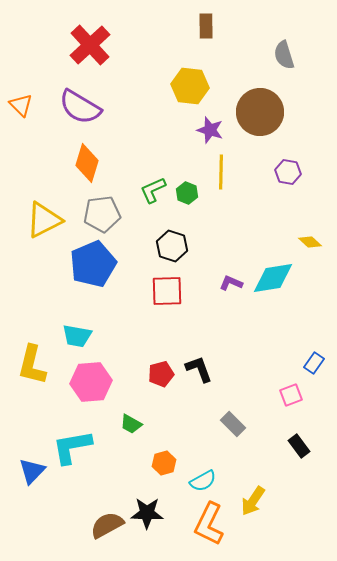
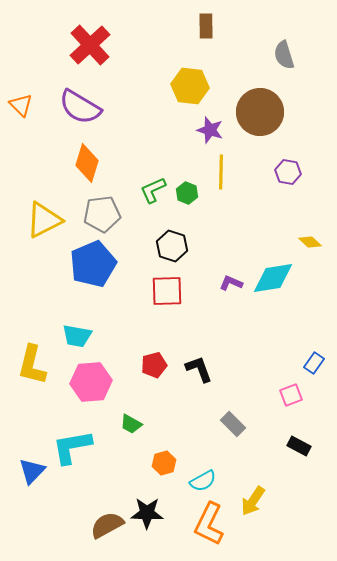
red pentagon: moved 7 px left, 9 px up
black rectangle: rotated 25 degrees counterclockwise
